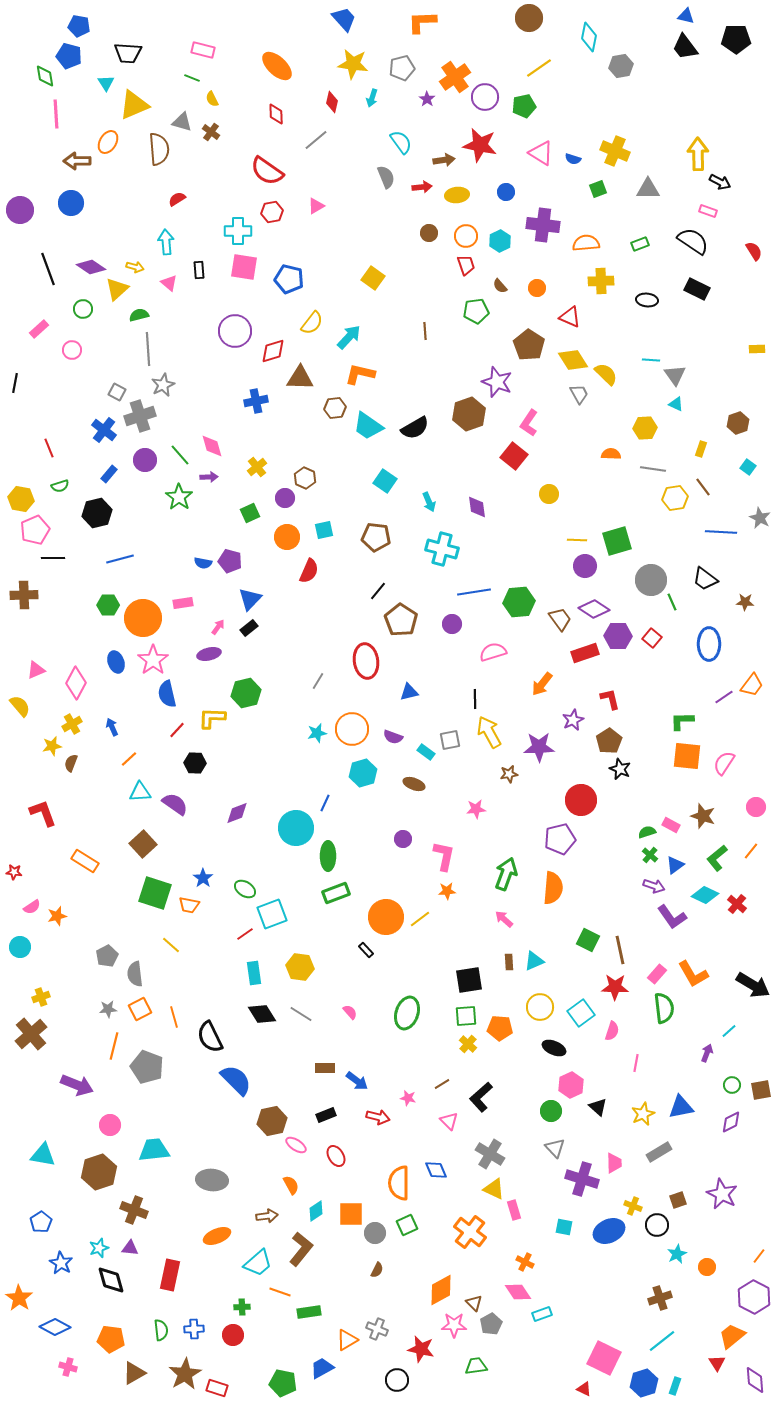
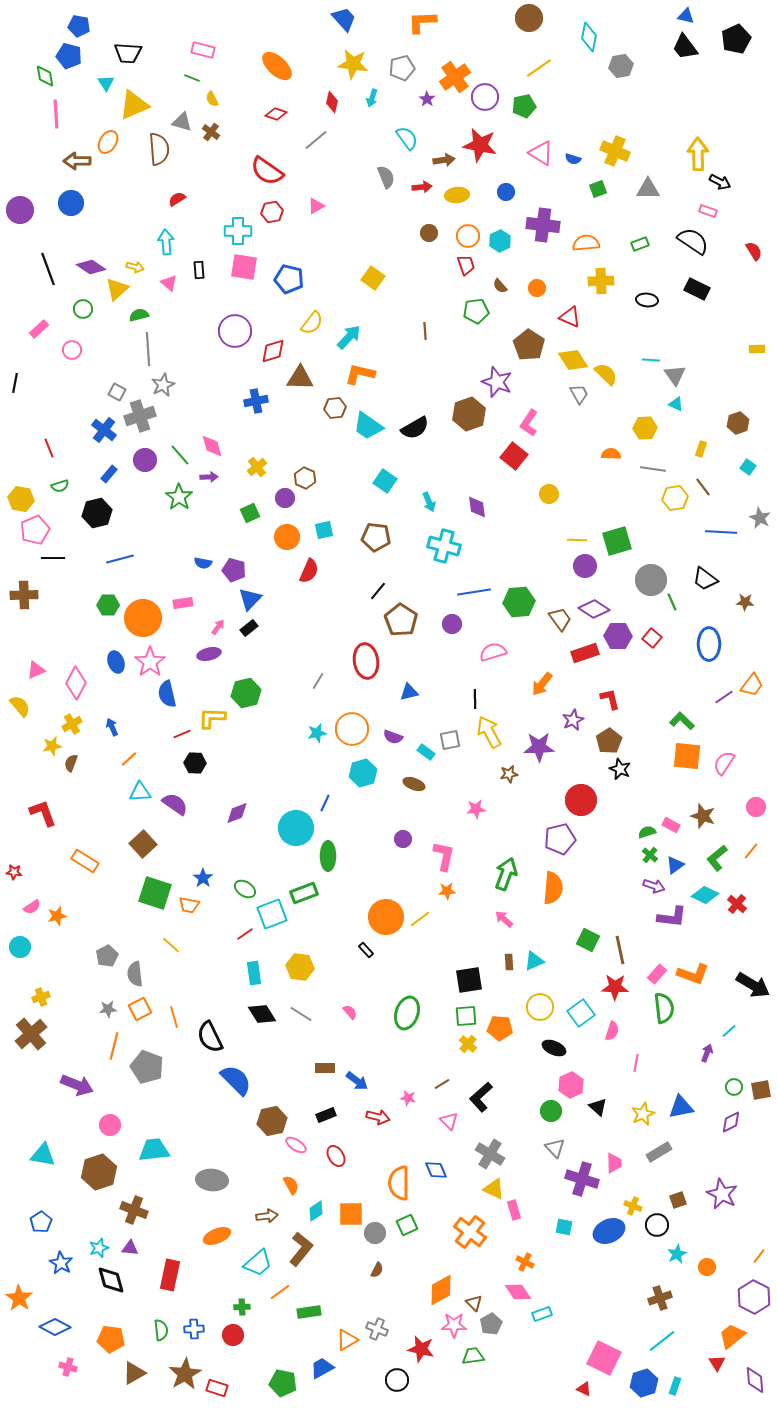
black pentagon at (736, 39): rotated 24 degrees counterclockwise
red diamond at (276, 114): rotated 70 degrees counterclockwise
cyan semicircle at (401, 142): moved 6 px right, 4 px up
orange circle at (466, 236): moved 2 px right
cyan cross at (442, 549): moved 2 px right, 3 px up
purple pentagon at (230, 561): moved 4 px right, 9 px down
pink star at (153, 660): moved 3 px left, 2 px down
green L-shape at (682, 721): rotated 45 degrees clockwise
red line at (177, 730): moved 5 px right, 4 px down; rotated 24 degrees clockwise
green rectangle at (336, 893): moved 32 px left
purple L-shape at (672, 917): rotated 48 degrees counterclockwise
orange L-shape at (693, 974): rotated 40 degrees counterclockwise
green circle at (732, 1085): moved 2 px right, 2 px down
orange line at (280, 1292): rotated 55 degrees counterclockwise
green trapezoid at (476, 1366): moved 3 px left, 10 px up
